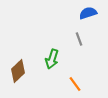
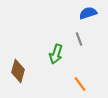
green arrow: moved 4 px right, 5 px up
brown diamond: rotated 30 degrees counterclockwise
orange line: moved 5 px right
